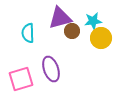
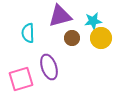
purple triangle: moved 2 px up
brown circle: moved 7 px down
purple ellipse: moved 2 px left, 2 px up
